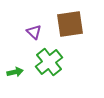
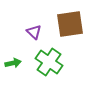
green cross: rotated 16 degrees counterclockwise
green arrow: moved 2 px left, 9 px up
